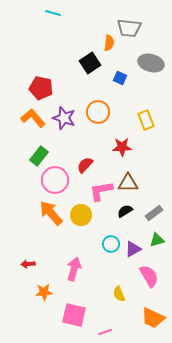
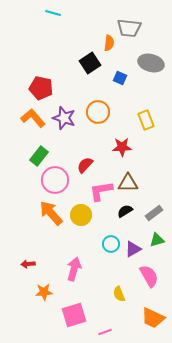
pink square: rotated 30 degrees counterclockwise
